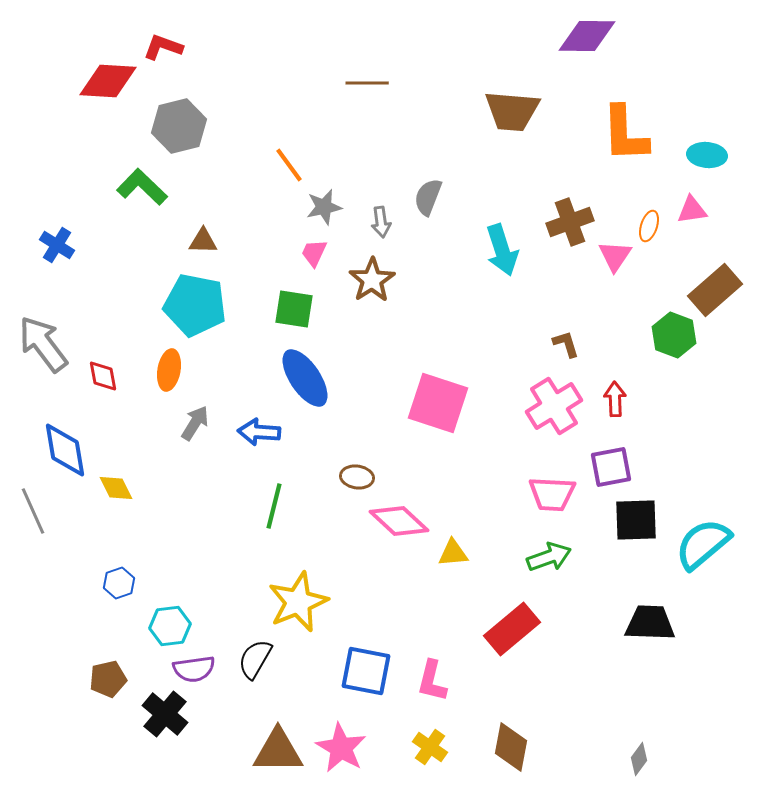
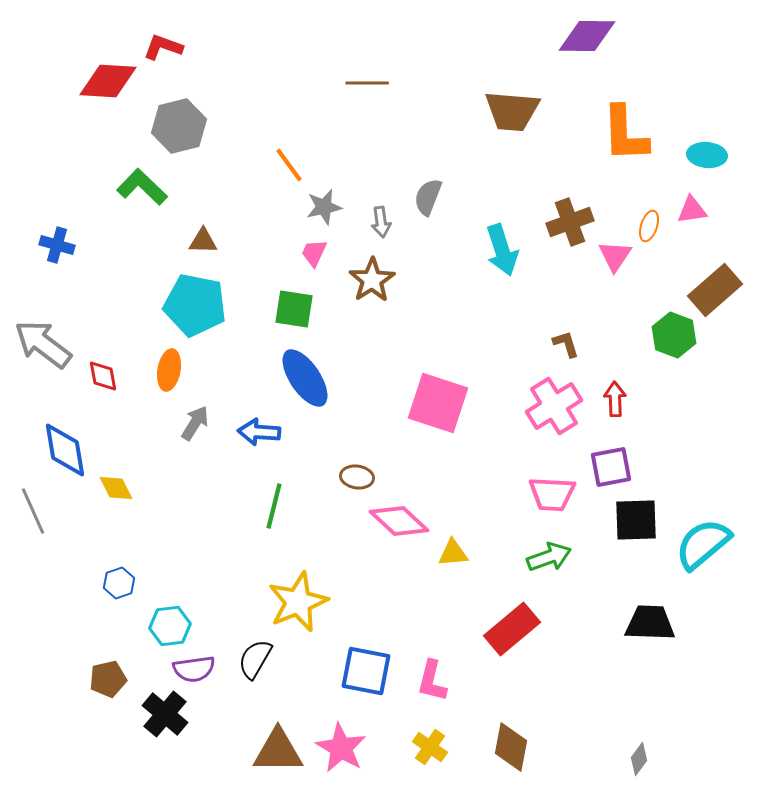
blue cross at (57, 245): rotated 16 degrees counterclockwise
gray arrow at (43, 344): rotated 16 degrees counterclockwise
